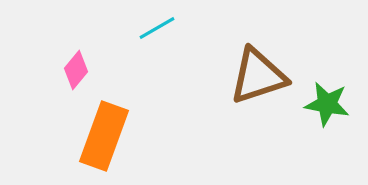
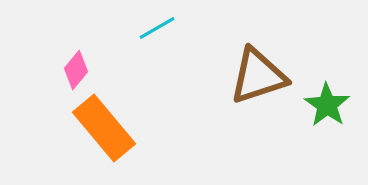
green star: moved 1 px down; rotated 24 degrees clockwise
orange rectangle: moved 8 px up; rotated 60 degrees counterclockwise
